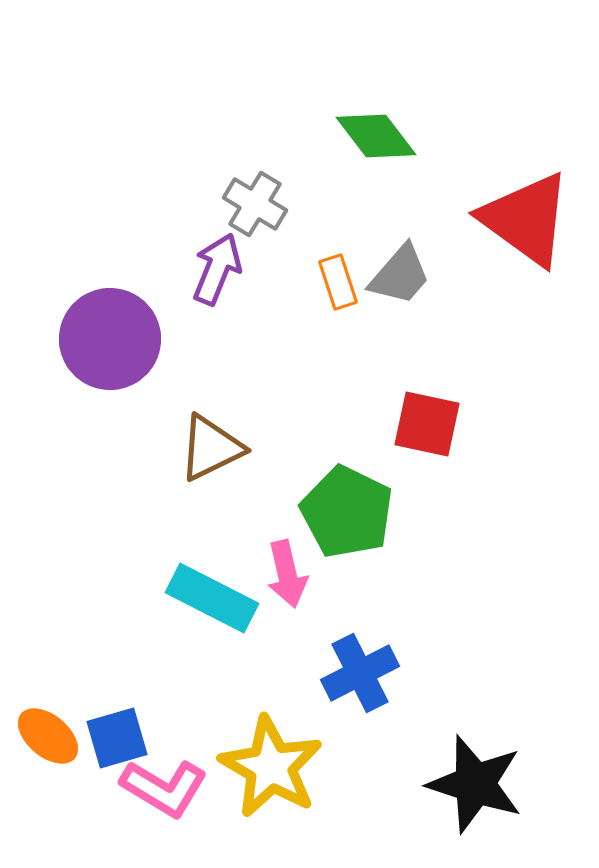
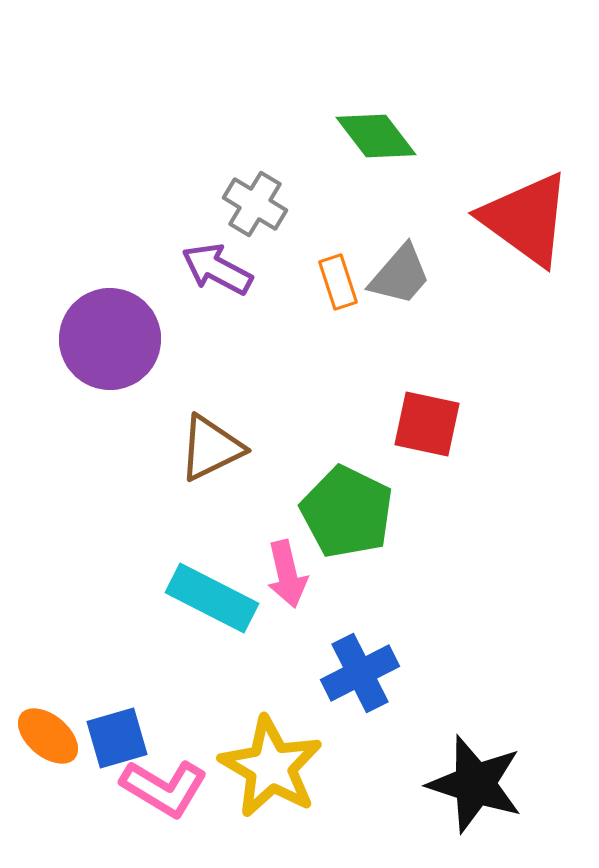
purple arrow: rotated 84 degrees counterclockwise
